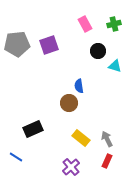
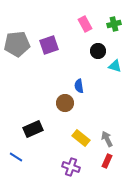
brown circle: moved 4 px left
purple cross: rotated 30 degrees counterclockwise
